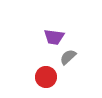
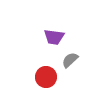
gray semicircle: moved 2 px right, 3 px down
